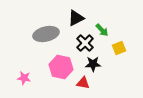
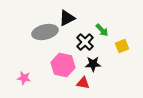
black triangle: moved 9 px left
gray ellipse: moved 1 px left, 2 px up
black cross: moved 1 px up
yellow square: moved 3 px right, 2 px up
pink hexagon: moved 2 px right, 2 px up
